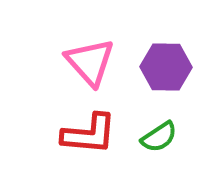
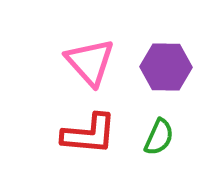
green semicircle: rotated 33 degrees counterclockwise
